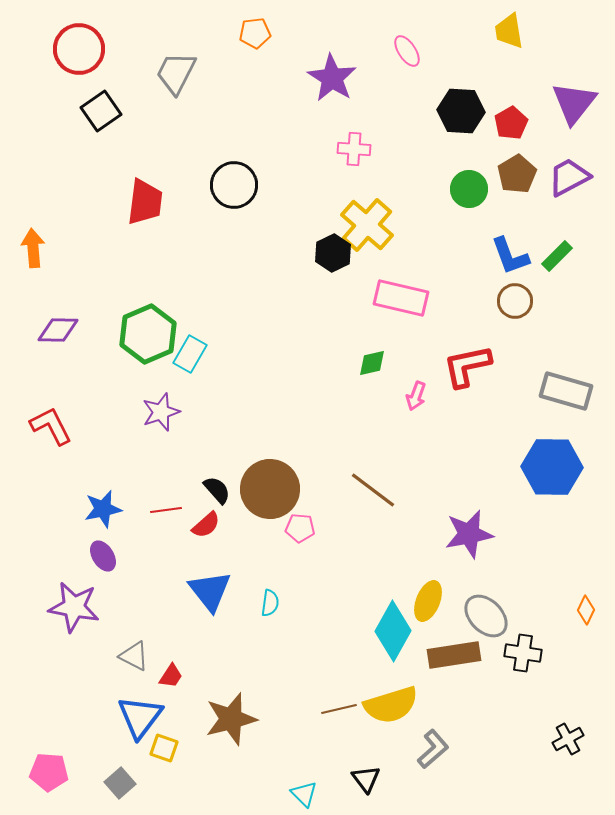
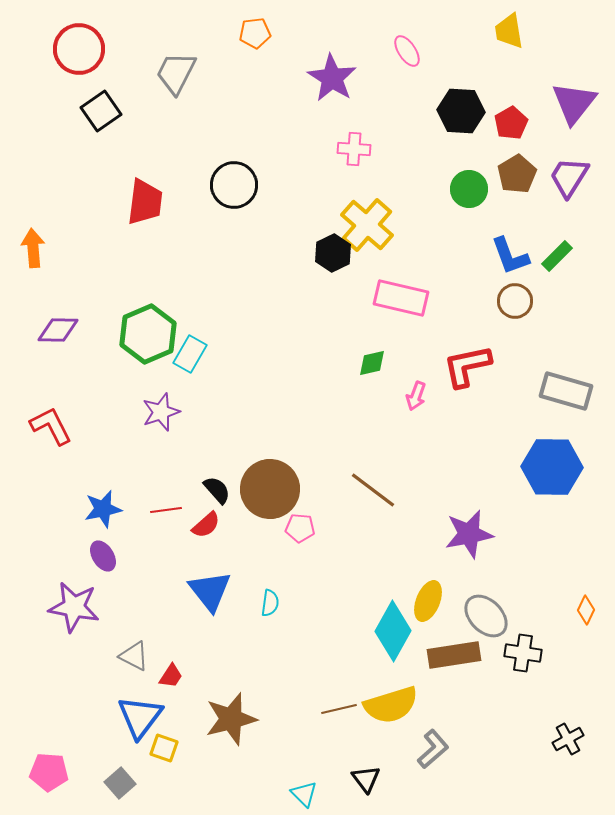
purple trapezoid at (569, 177): rotated 30 degrees counterclockwise
